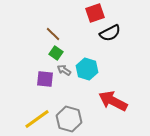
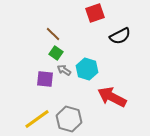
black semicircle: moved 10 px right, 3 px down
red arrow: moved 1 px left, 4 px up
